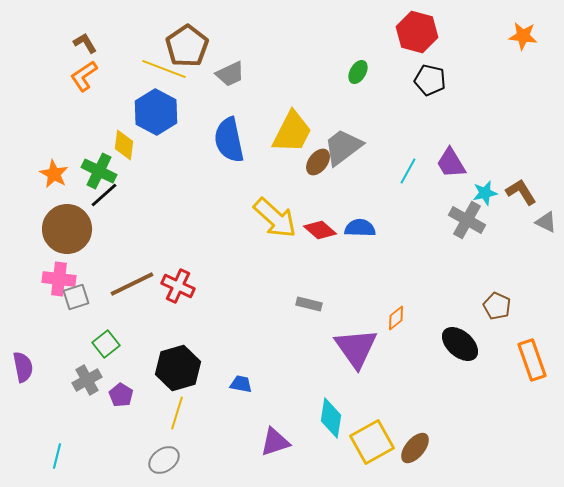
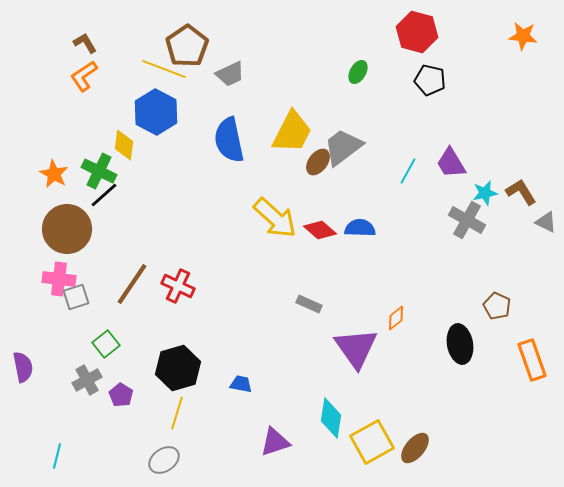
brown line at (132, 284): rotated 30 degrees counterclockwise
gray rectangle at (309, 304): rotated 10 degrees clockwise
black ellipse at (460, 344): rotated 39 degrees clockwise
